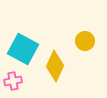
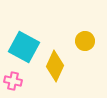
cyan square: moved 1 px right, 2 px up
pink cross: rotated 24 degrees clockwise
